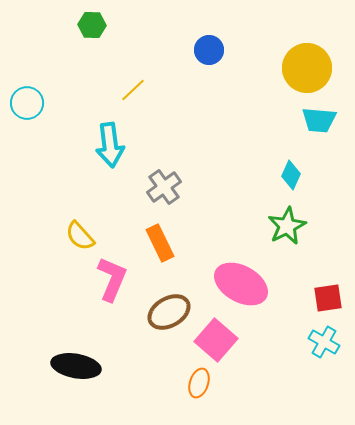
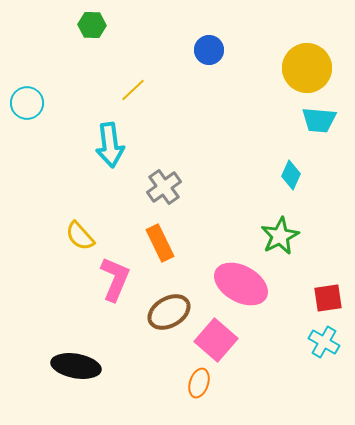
green star: moved 7 px left, 10 px down
pink L-shape: moved 3 px right
